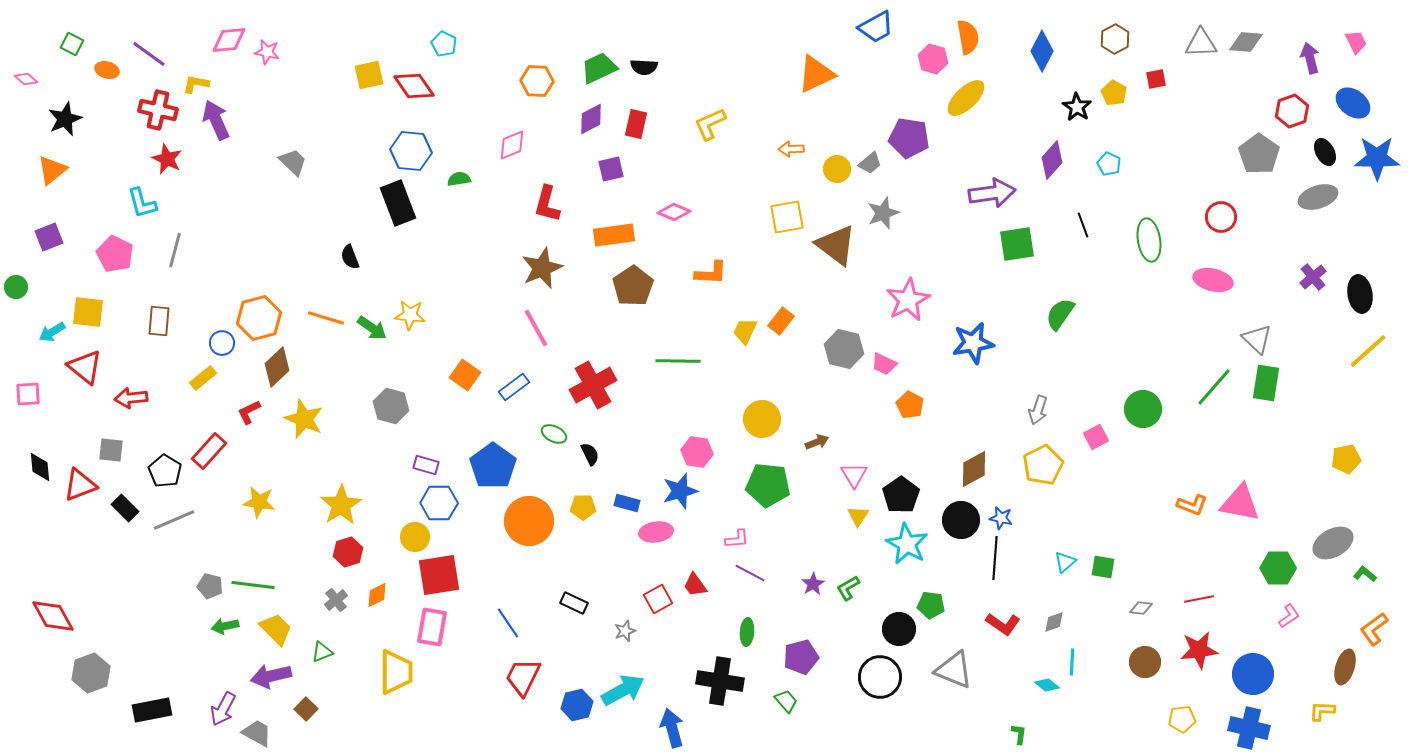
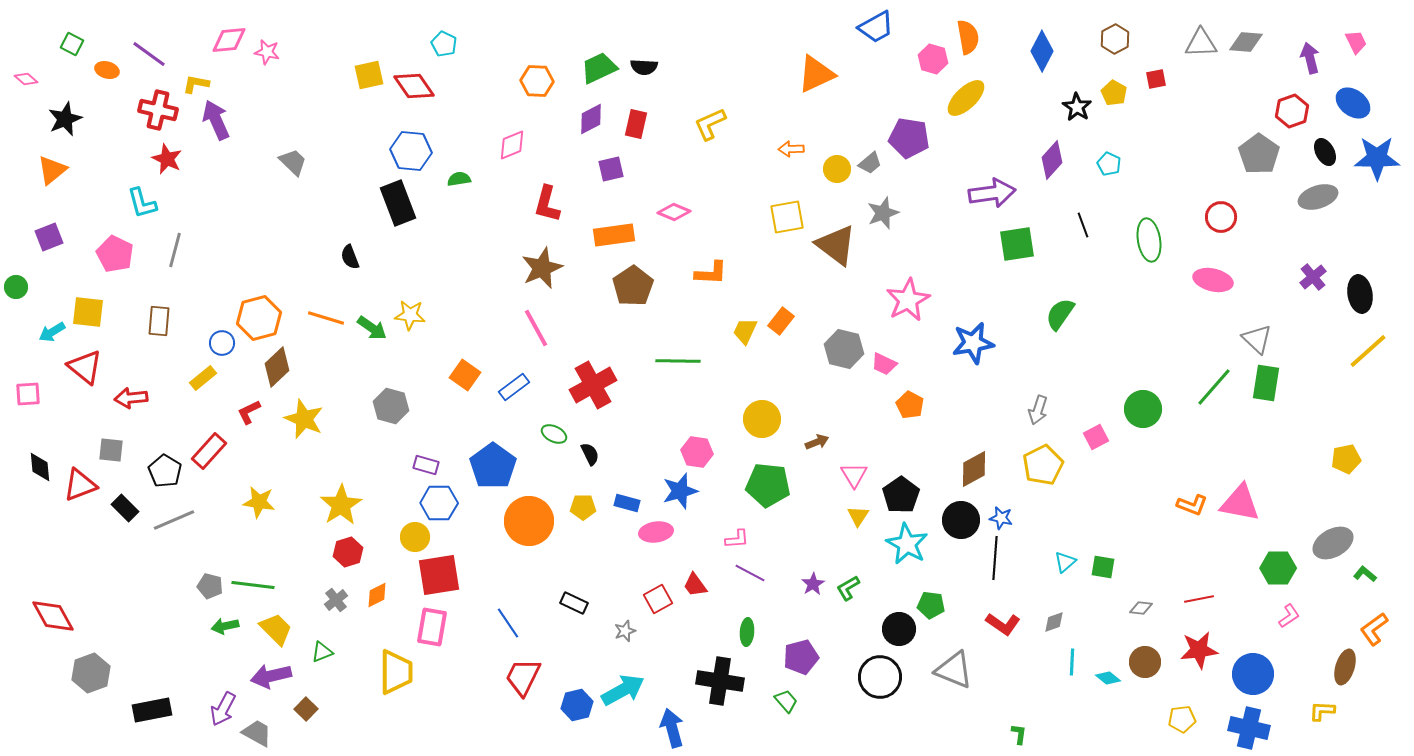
cyan diamond at (1047, 685): moved 61 px right, 7 px up
